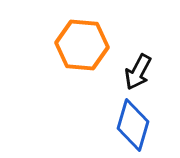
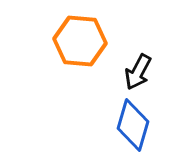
orange hexagon: moved 2 px left, 4 px up
